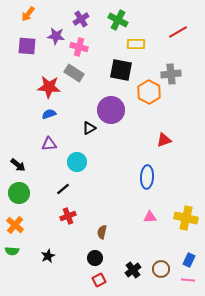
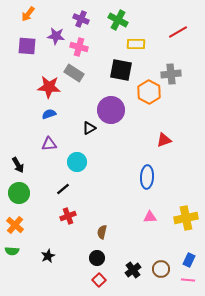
purple cross: rotated 35 degrees counterclockwise
black arrow: rotated 21 degrees clockwise
yellow cross: rotated 25 degrees counterclockwise
black circle: moved 2 px right
red square: rotated 16 degrees counterclockwise
